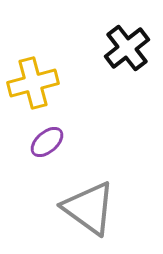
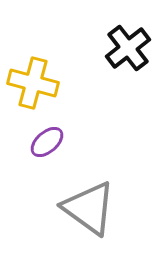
black cross: moved 1 px right
yellow cross: rotated 30 degrees clockwise
